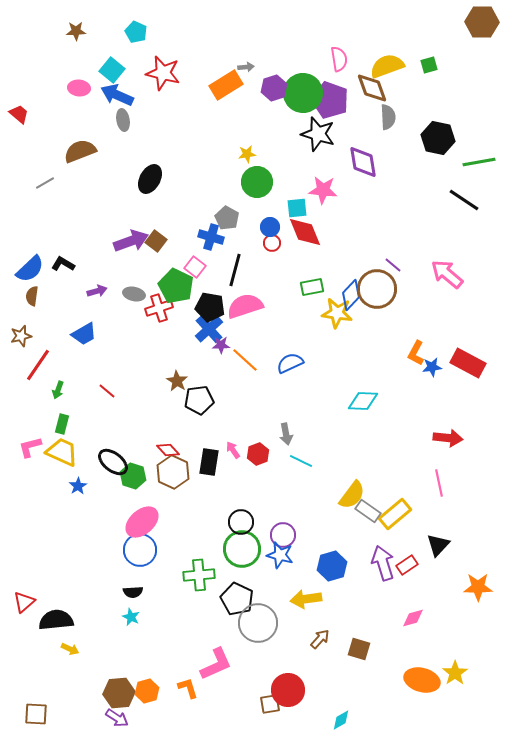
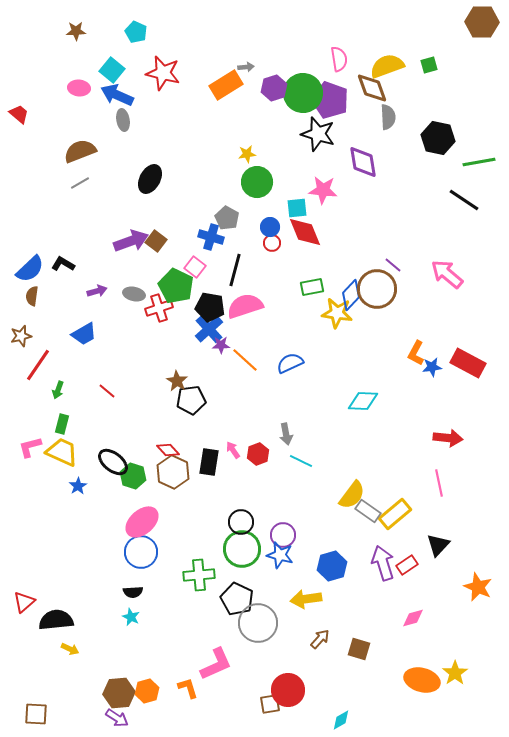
gray line at (45, 183): moved 35 px right
black pentagon at (199, 400): moved 8 px left
blue circle at (140, 550): moved 1 px right, 2 px down
orange star at (478, 587): rotated 24 degrees clockwise
